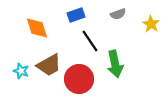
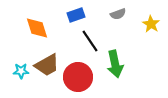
brown trapezoid: moved 2 px left
cyan star: rotated 21 degrees counterclockwise
red circle: moved 1 px left, 2 px up
